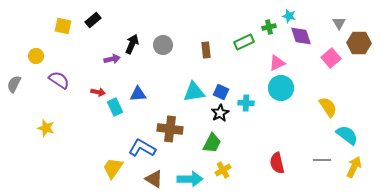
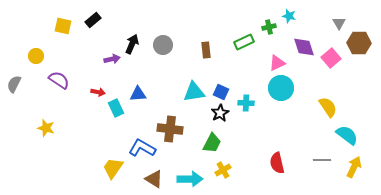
purple diamond: moved 3 px right, 11 px down
cyan rectangle: moved 1 px right, 1 px down
